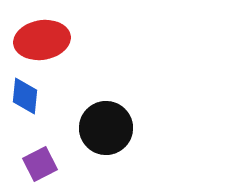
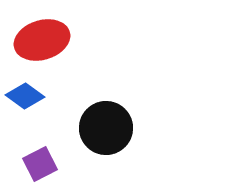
red ellipse: rotated 8 degrees counterclockwise
blue diamond: rotated 60 degrees counterclockwise
